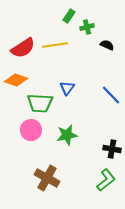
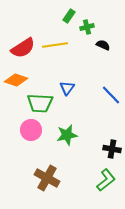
black semicircle: moved 4 px left
